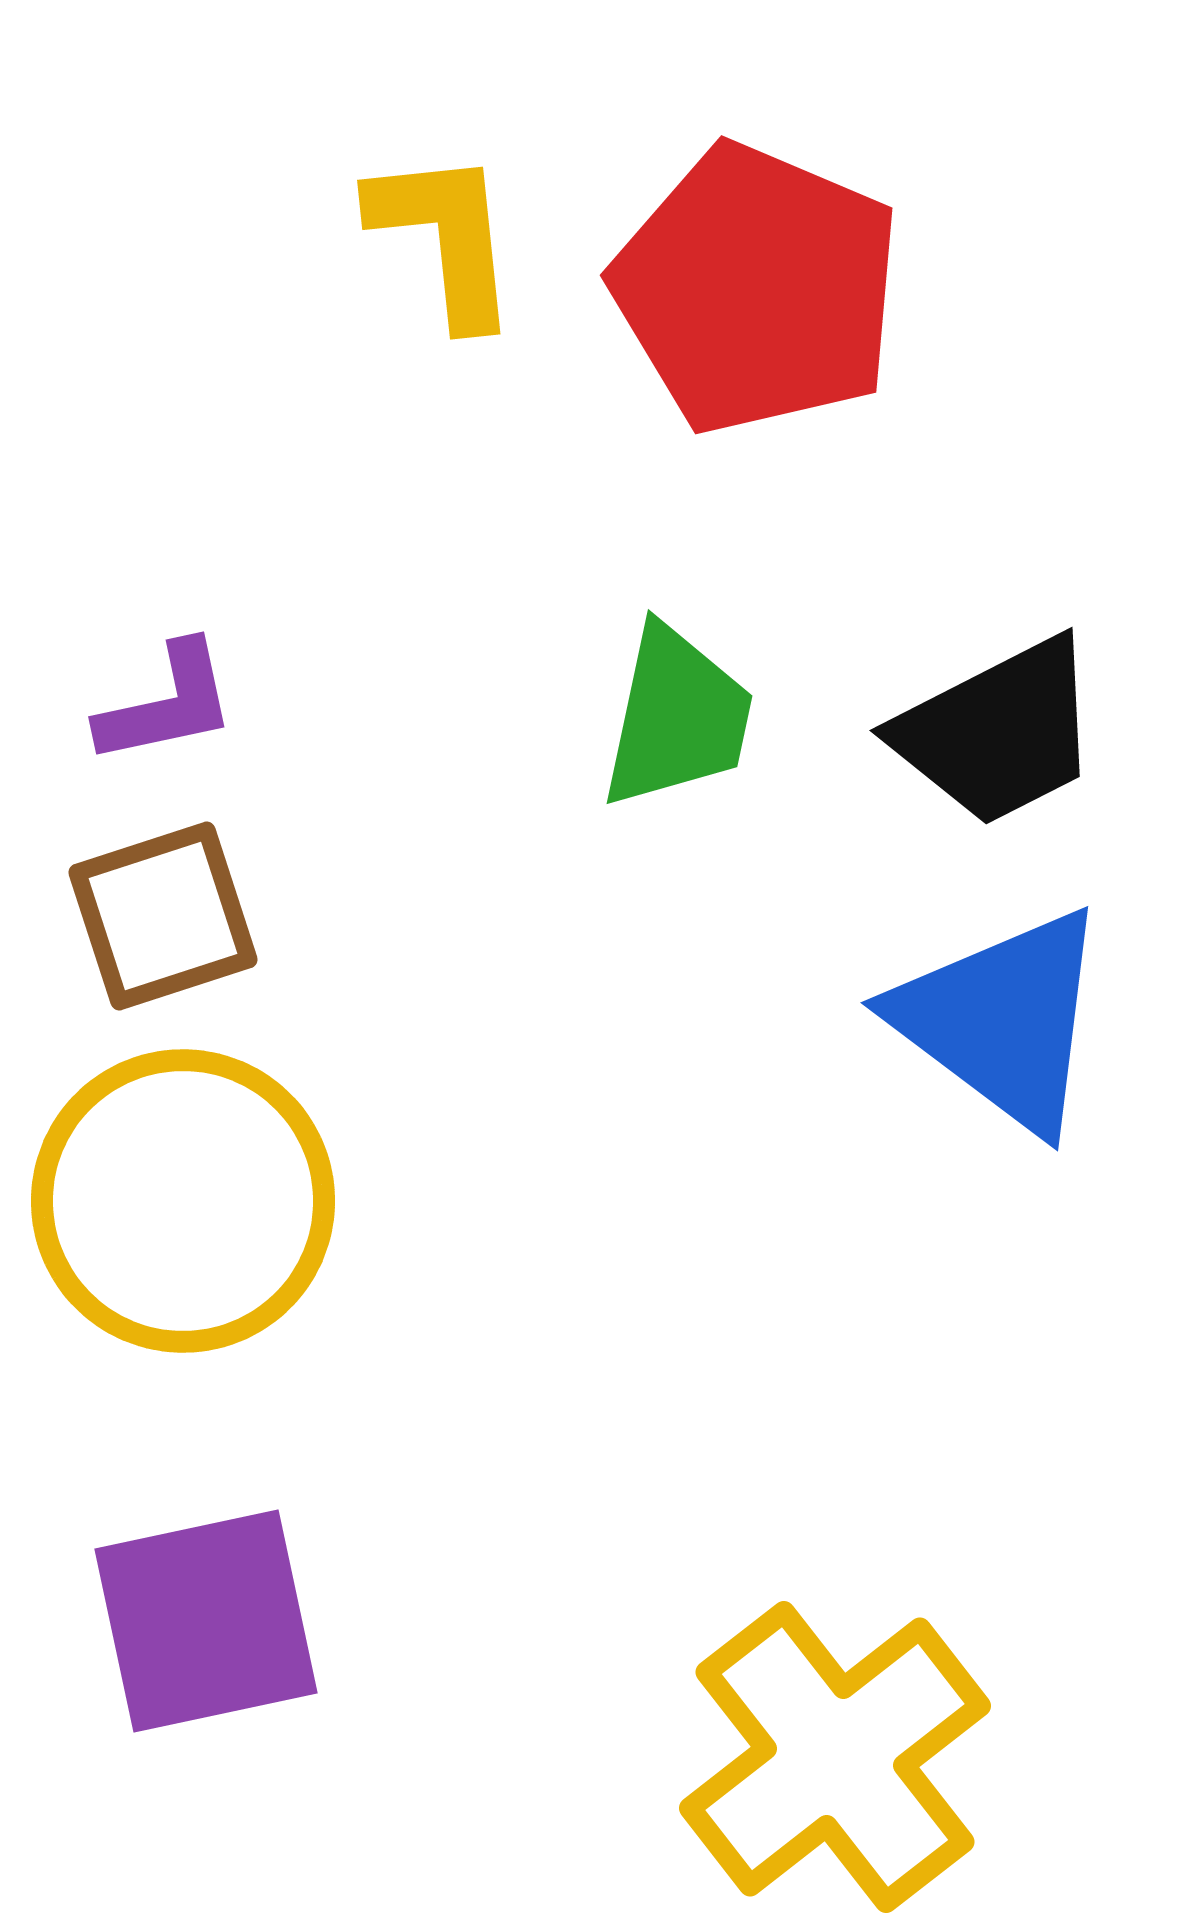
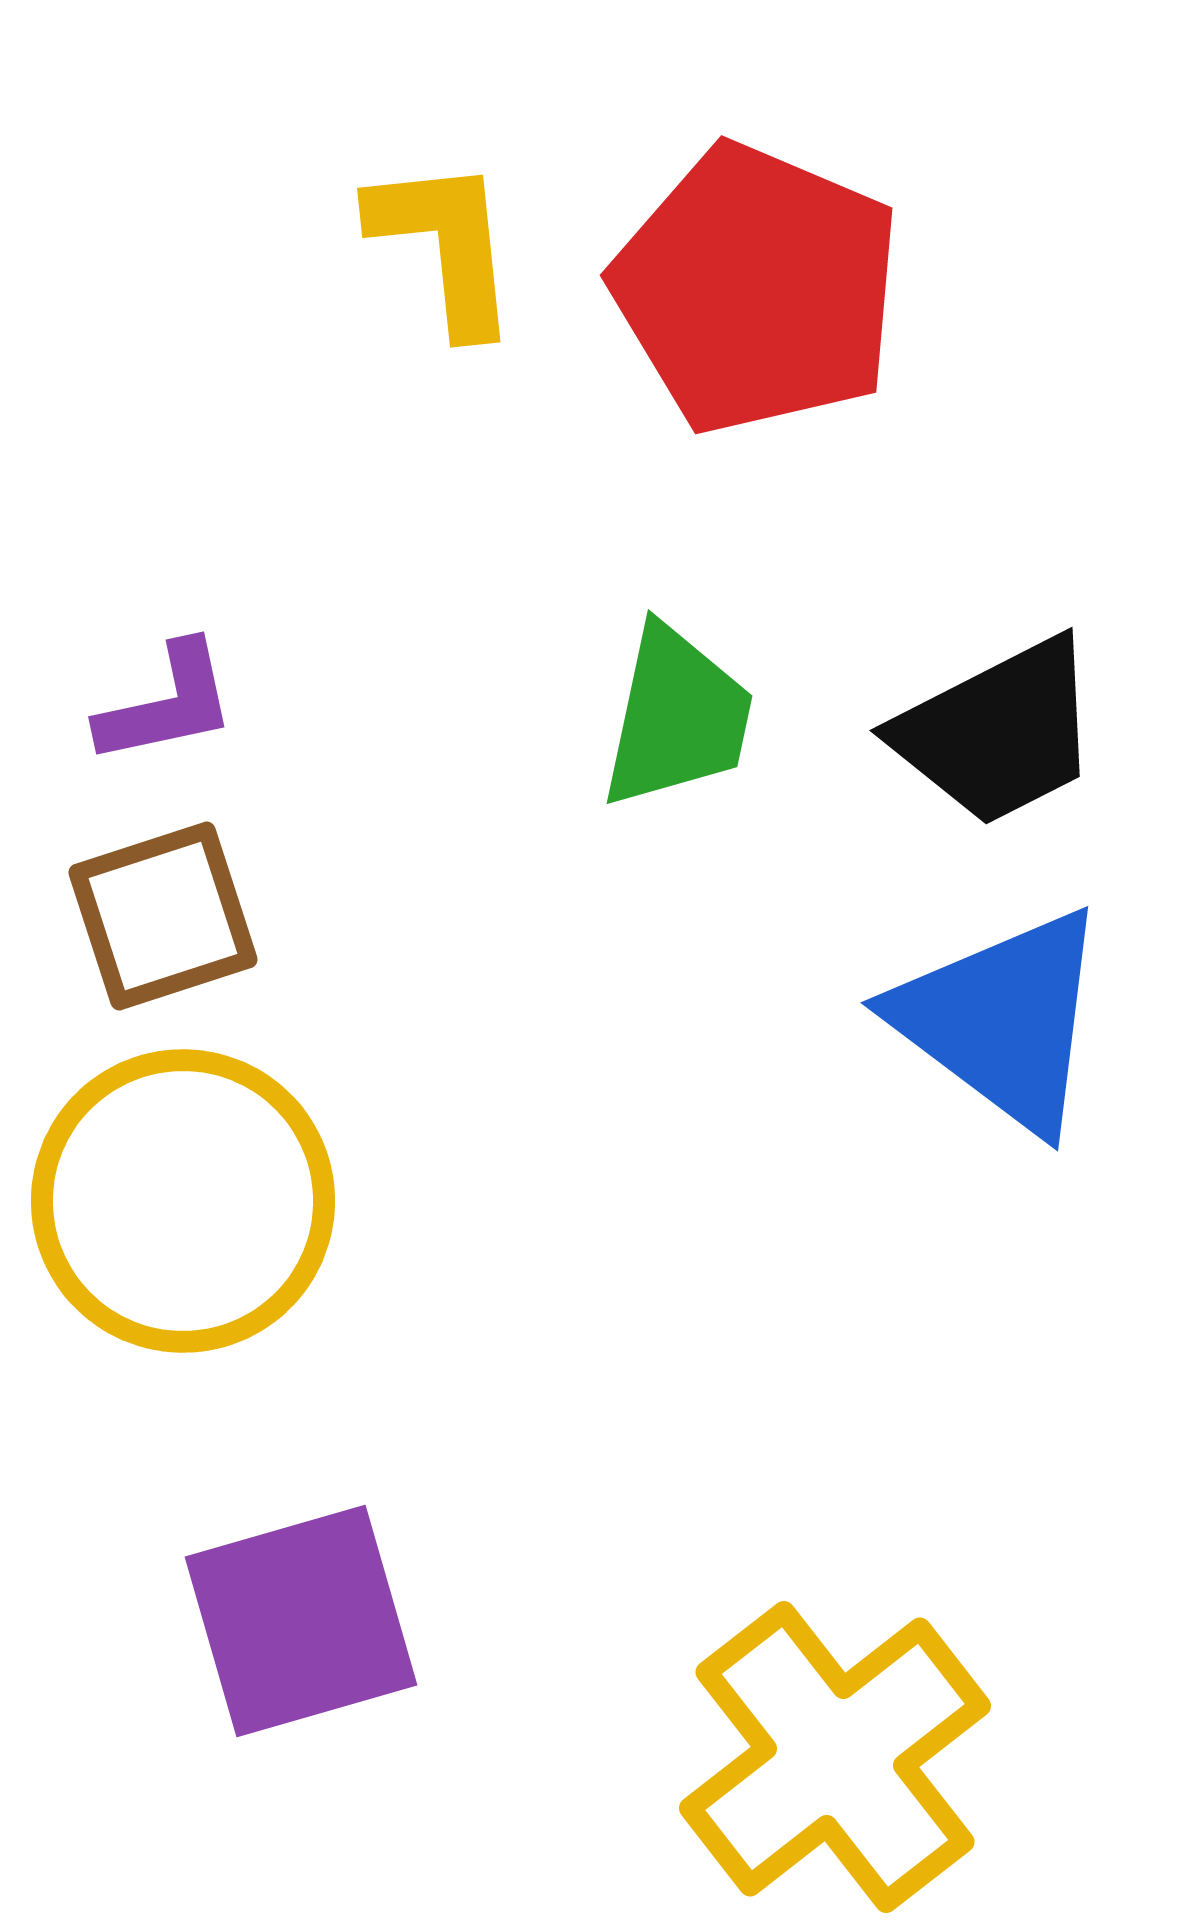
yellow L-shape: moved 8 px down
purple square: moved 95 px right; rotated 4 degrees counterclockwise
